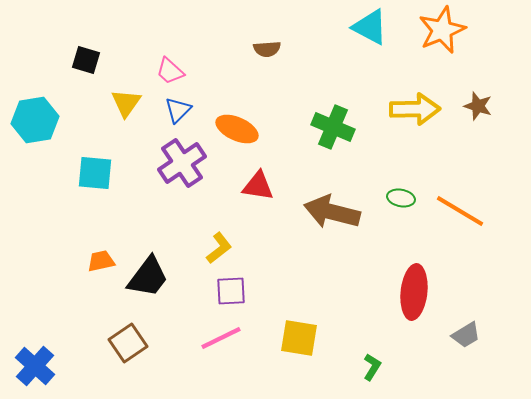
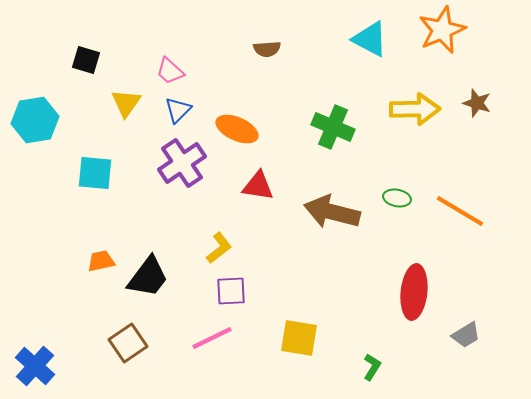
cyan triangle: moved 12 px down
brown star: moved 1 px left, 3 px up
green ellipse: moved 4 px left
pink line: moved 9 px left
